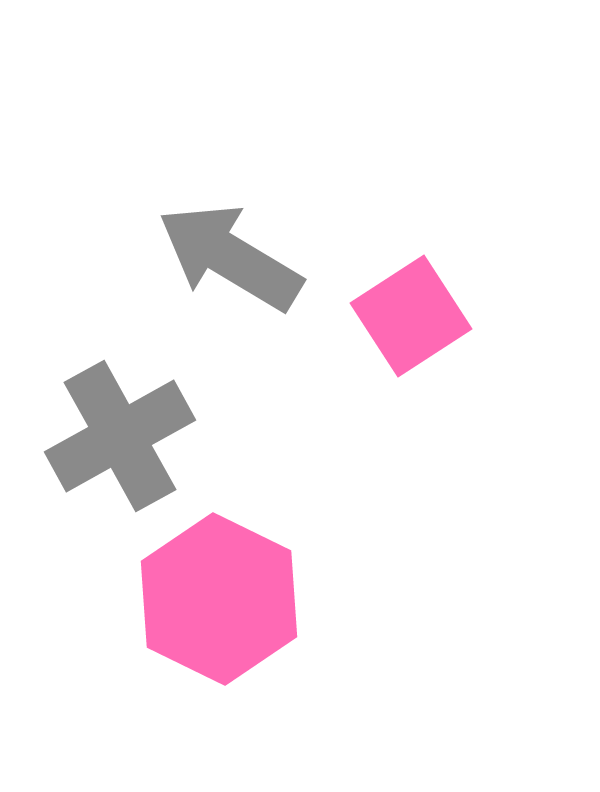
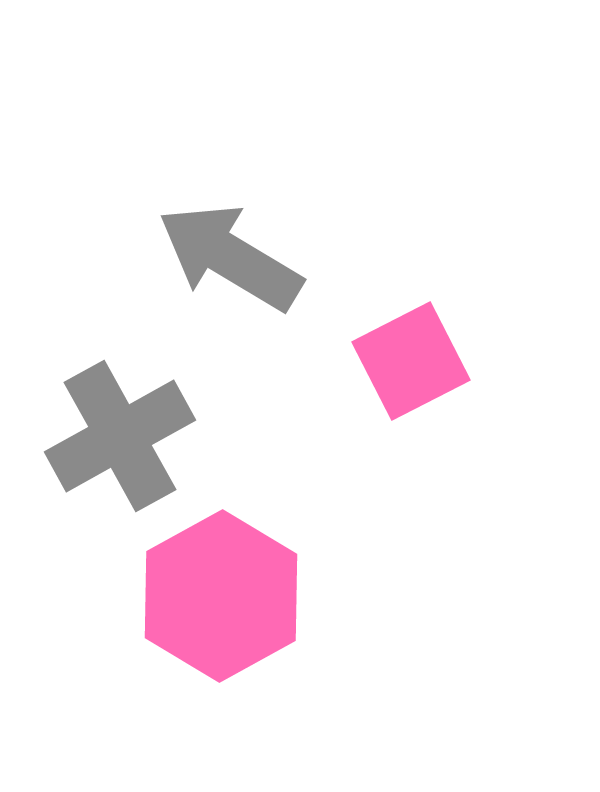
pink square: moved 45 px down; rotated 6 degrees clockwise
pink hexagon: moved 2 px right, 3 px up; rotated 5 degrees clockwise
